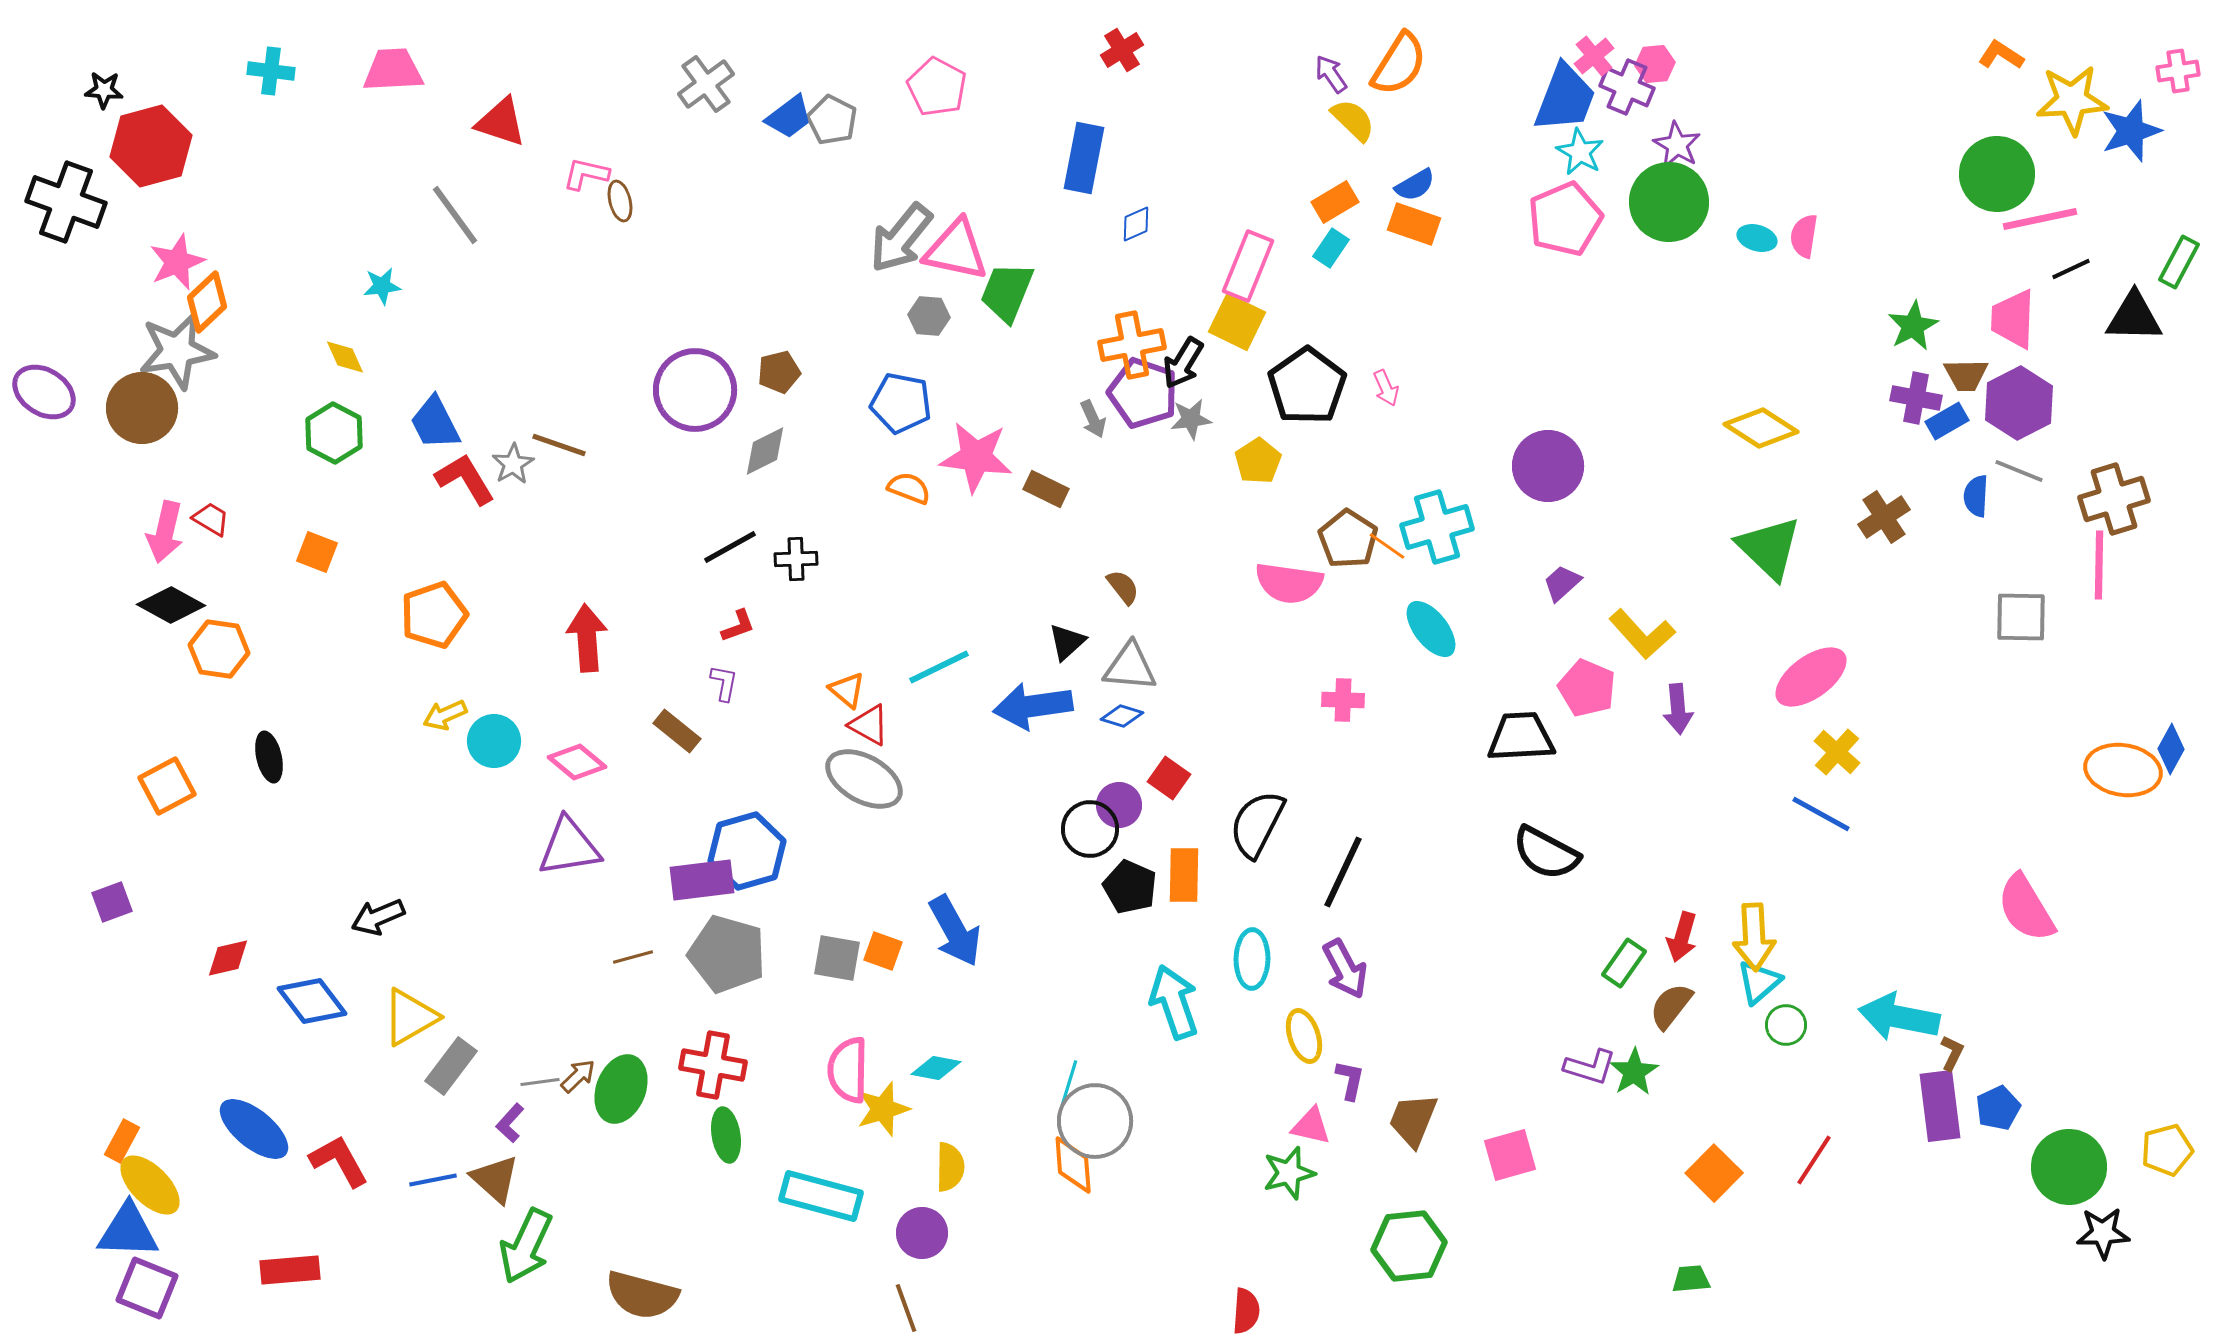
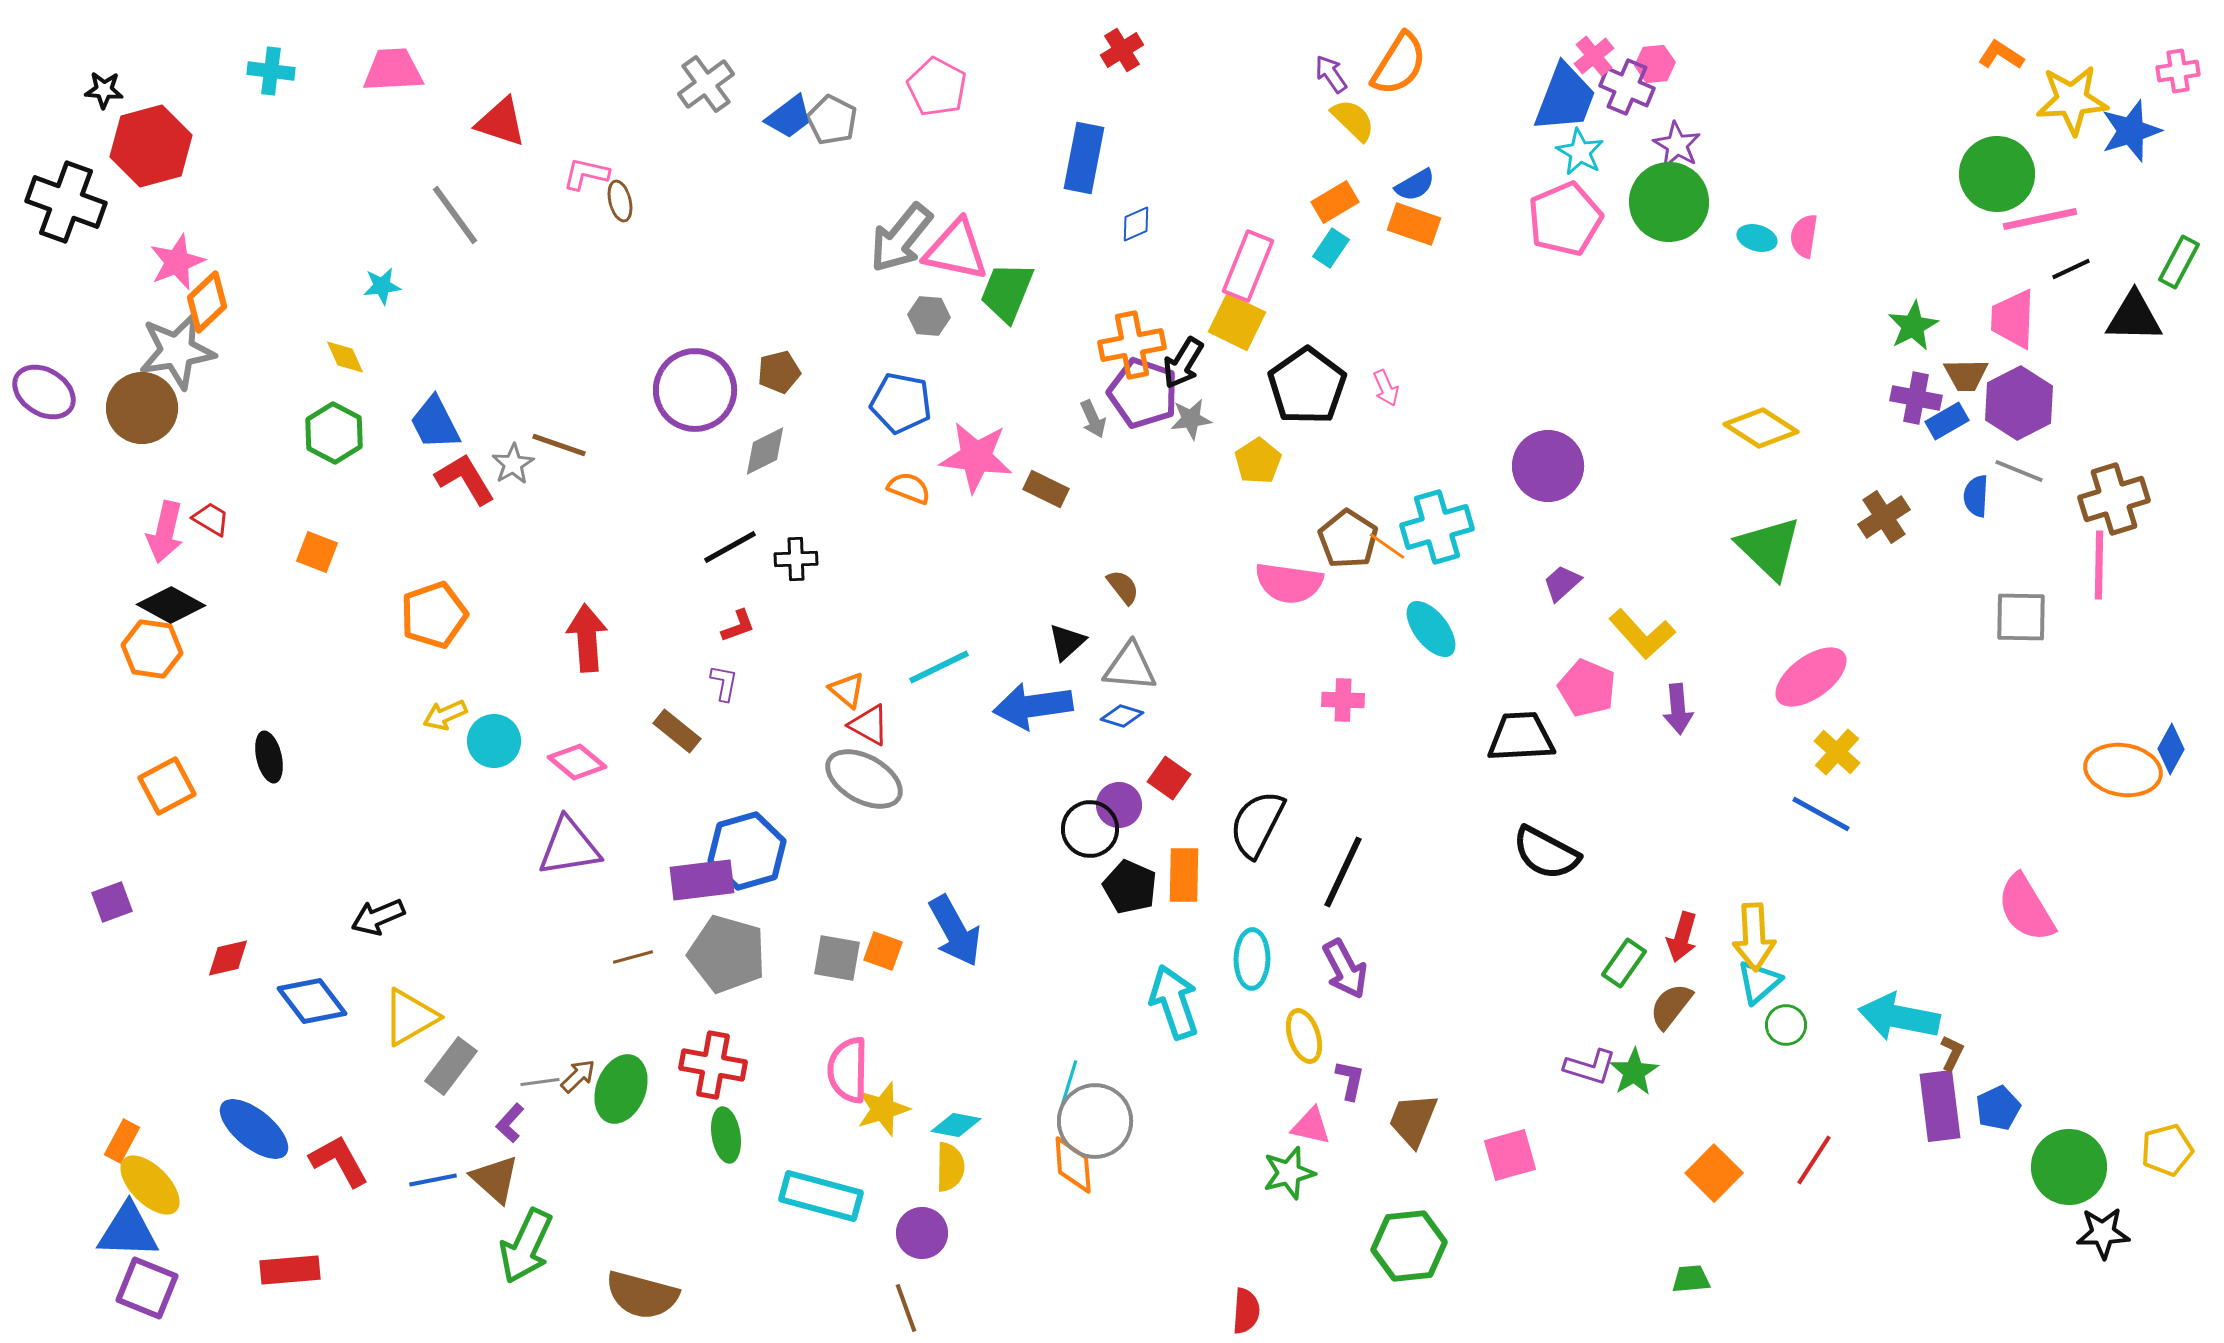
orange hexagon at (219, 649): moved 67 px left
cyan diamond at (936, 1068): moved 20 px right, 57 px down
